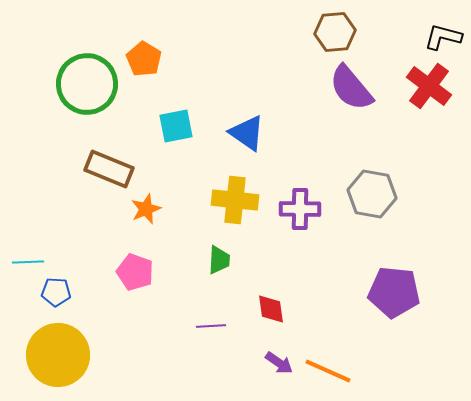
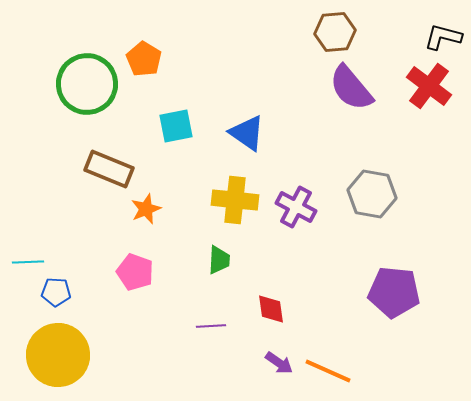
purple cross: moved 4 px left, 2 px up; rotated 27 degrees clockwise
